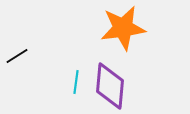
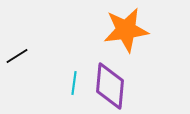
orange star: moved 3 px right, 2 px down
cyan line: moved 2 px left, 1 px down
